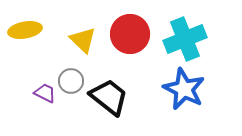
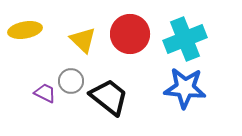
blue star: moved 1 px right, 1 px up; rotated 21 degrees counterclockwise
